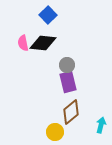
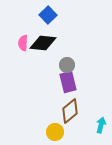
pink semicircle: rotated 14 degrees clockwise
brown diamond: moved 1 px left, 1 px up
